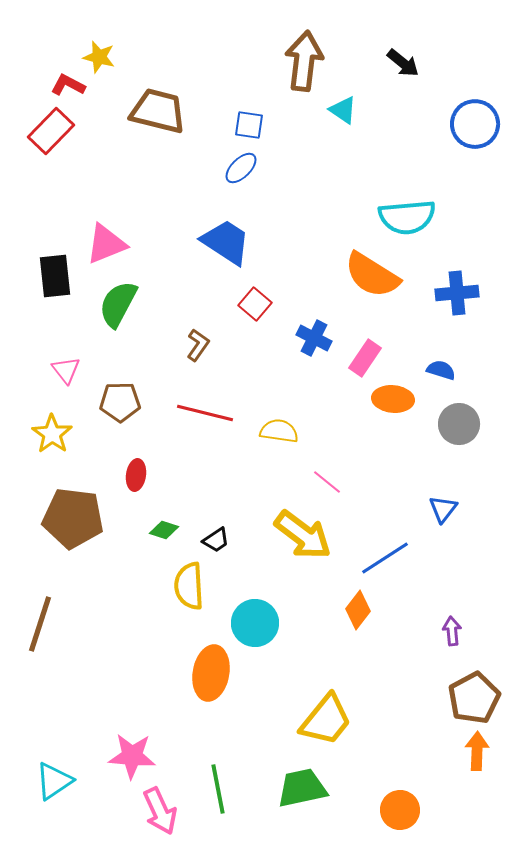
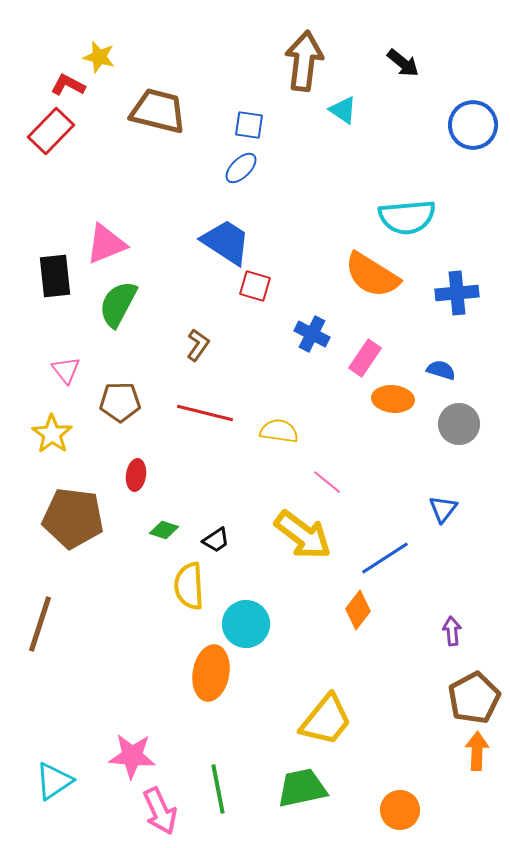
blue circle at (475, 124): moved 2 px left, 1 px down
red square at (255, 304): moved 18 px up; rotated 24 degrees counterclockwise
blue cross at (314, 338): moved 2 px left, 4 px up
cyan circle at (255, 623): moved 9 px left, 1 px down
